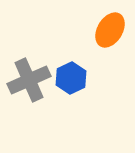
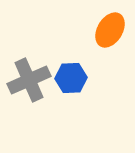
blue hexagon: rotated 24 degrees clockwise
